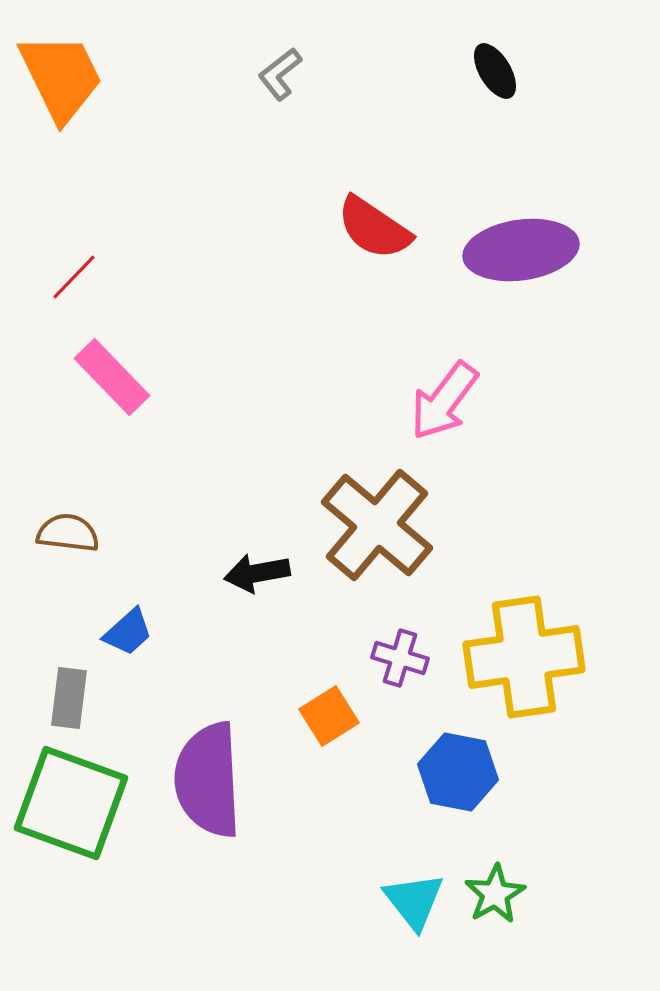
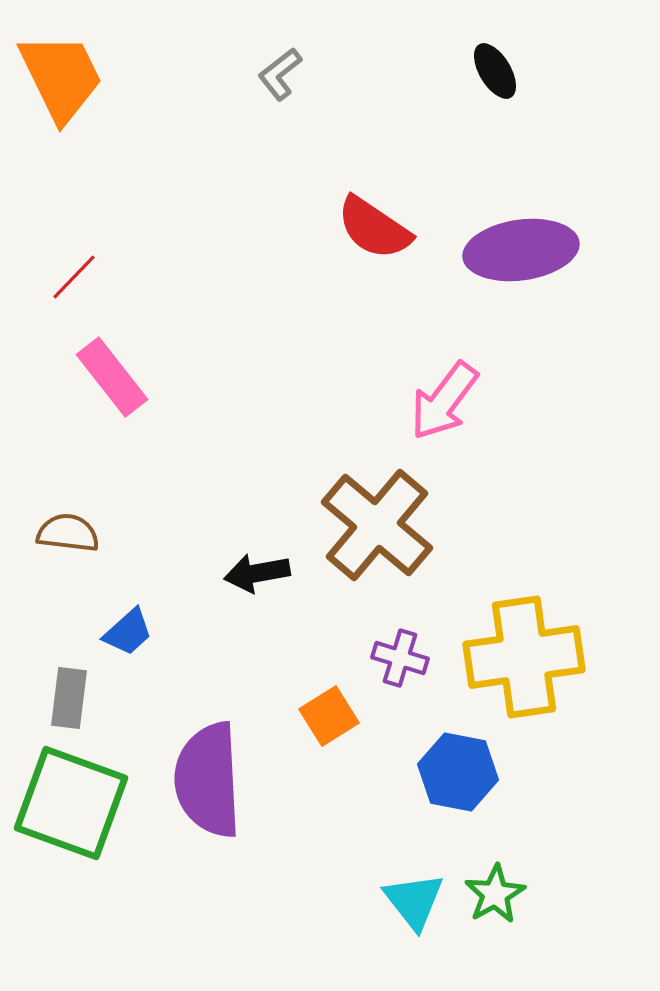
pink rectangle: rotated 6 degrees clockwise
